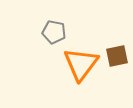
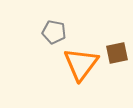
brown square: moved 3 px up
